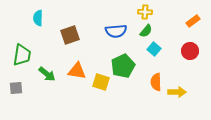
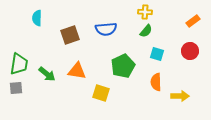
cyan semicircle: moved 1 px left
blue semicircle: moved 10 px left, 2 px up
cyan square: moved 3 px right, 5 px down; rotated 24 degrees counterclockwise
green trapezoid: moved 3 px left, 9 px down
yellow square: moved 11 px down
yellow arrow: moved 3 px right, 4 px down
